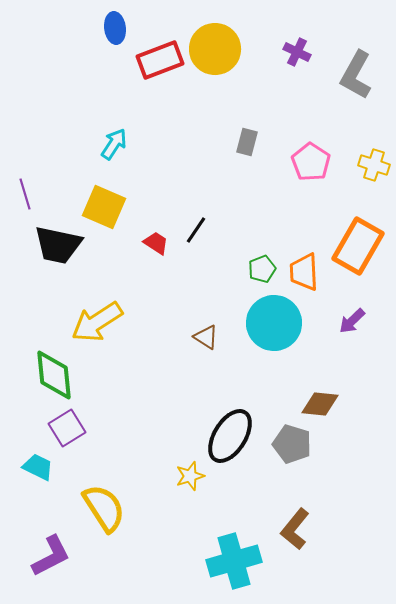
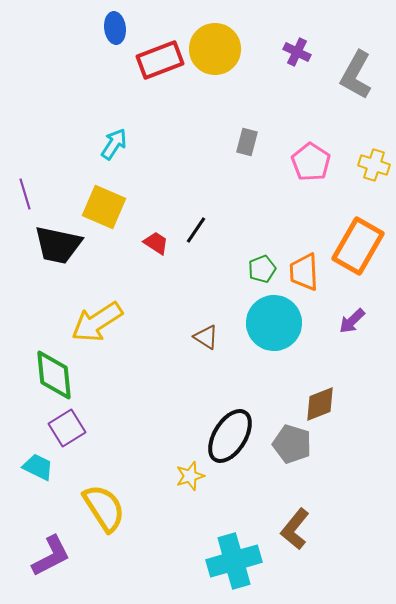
brown diamond: rotated 27 degrees counterclockwise
